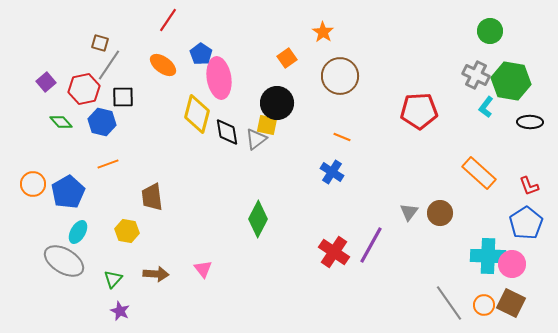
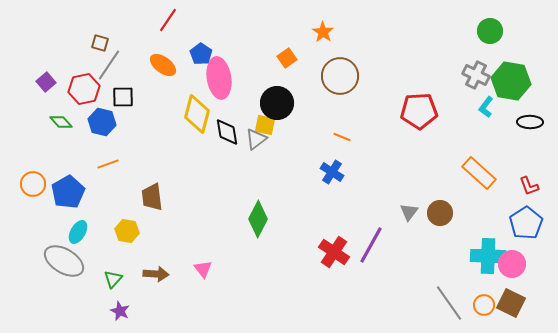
yellow square at (267, 125): moved 2 px left
